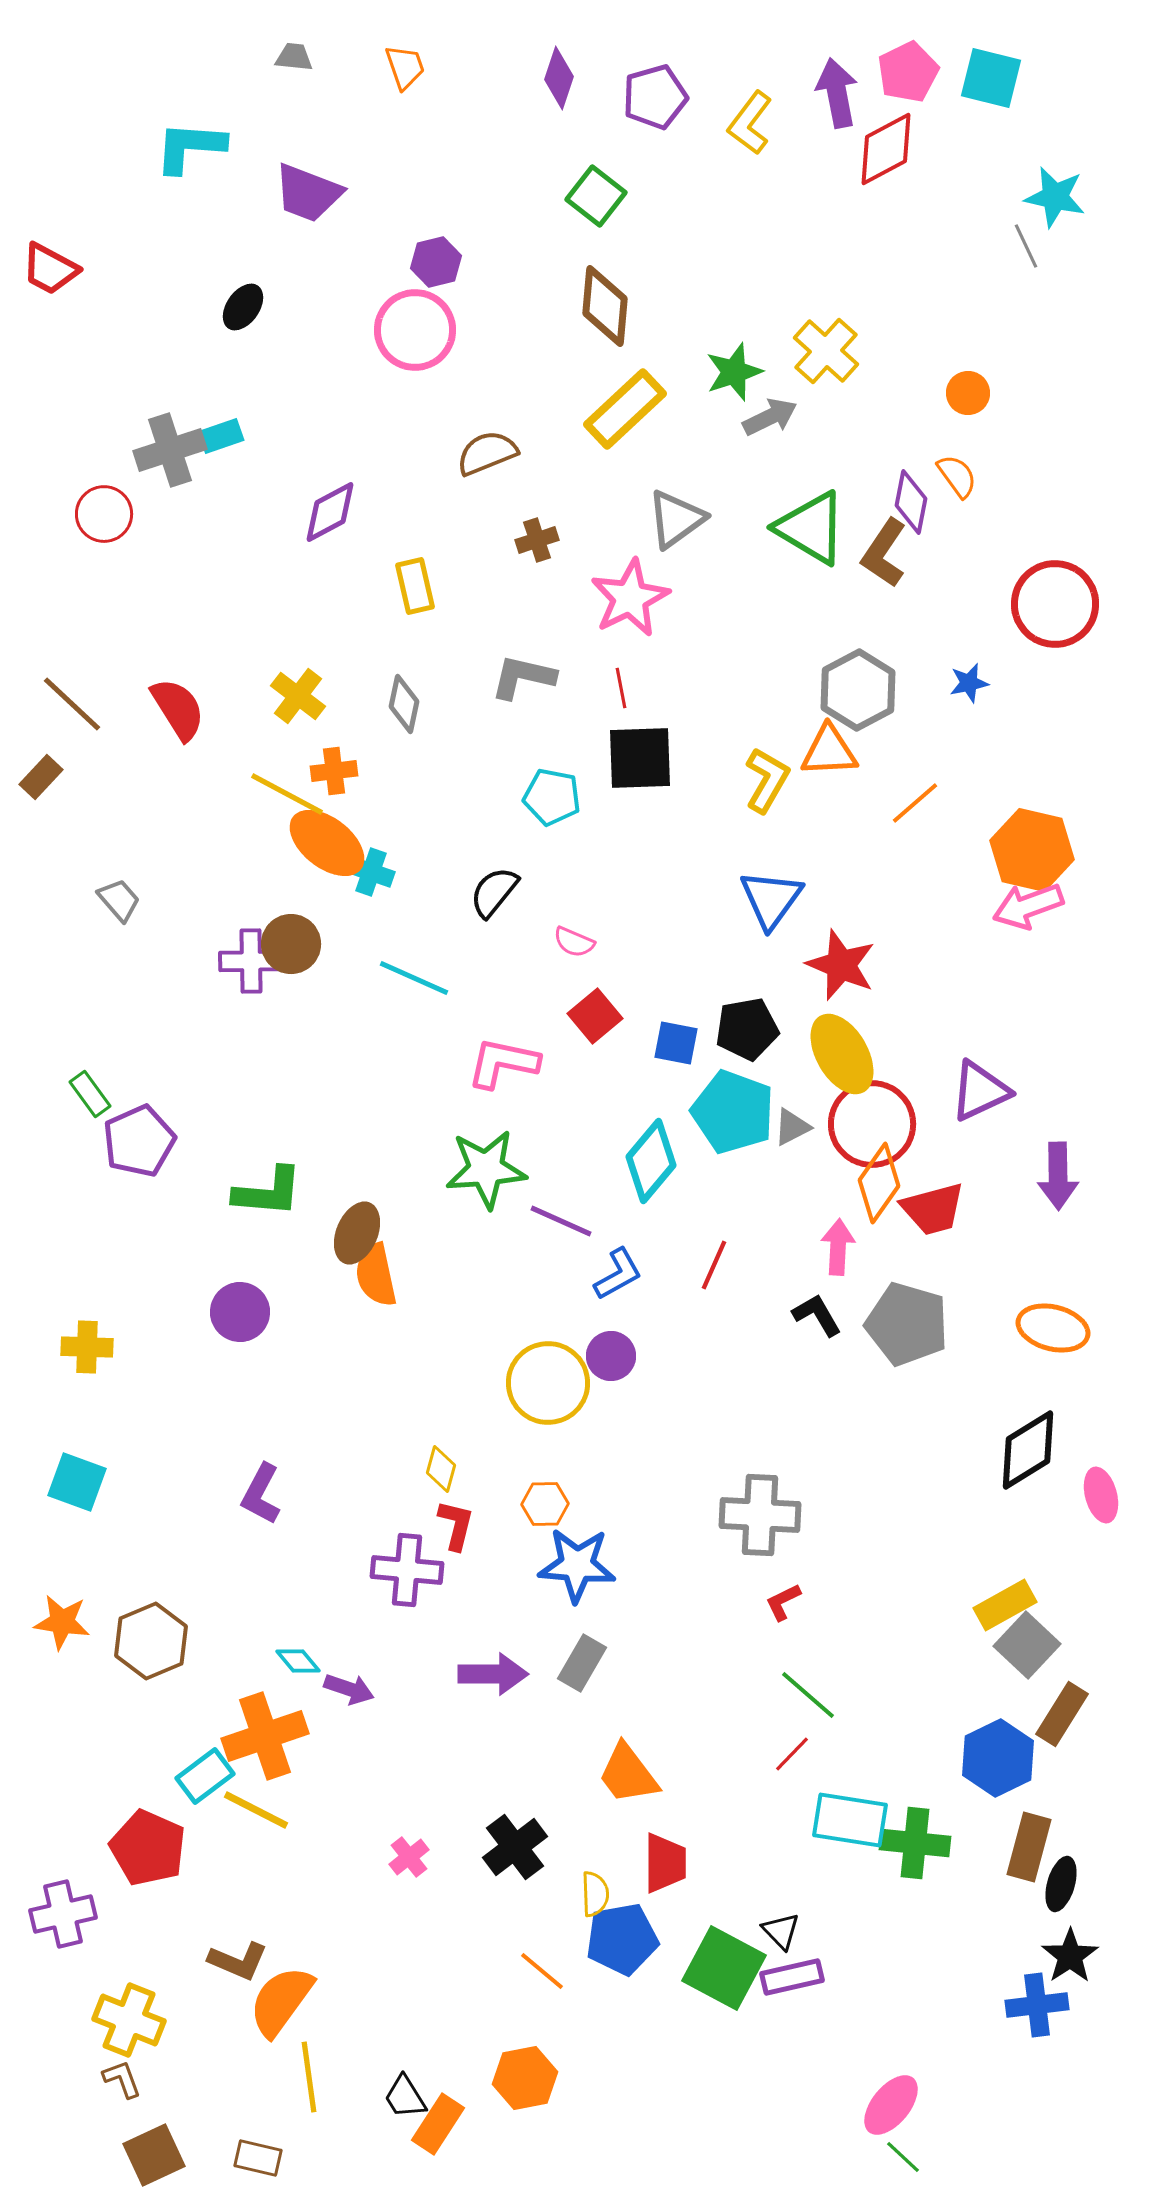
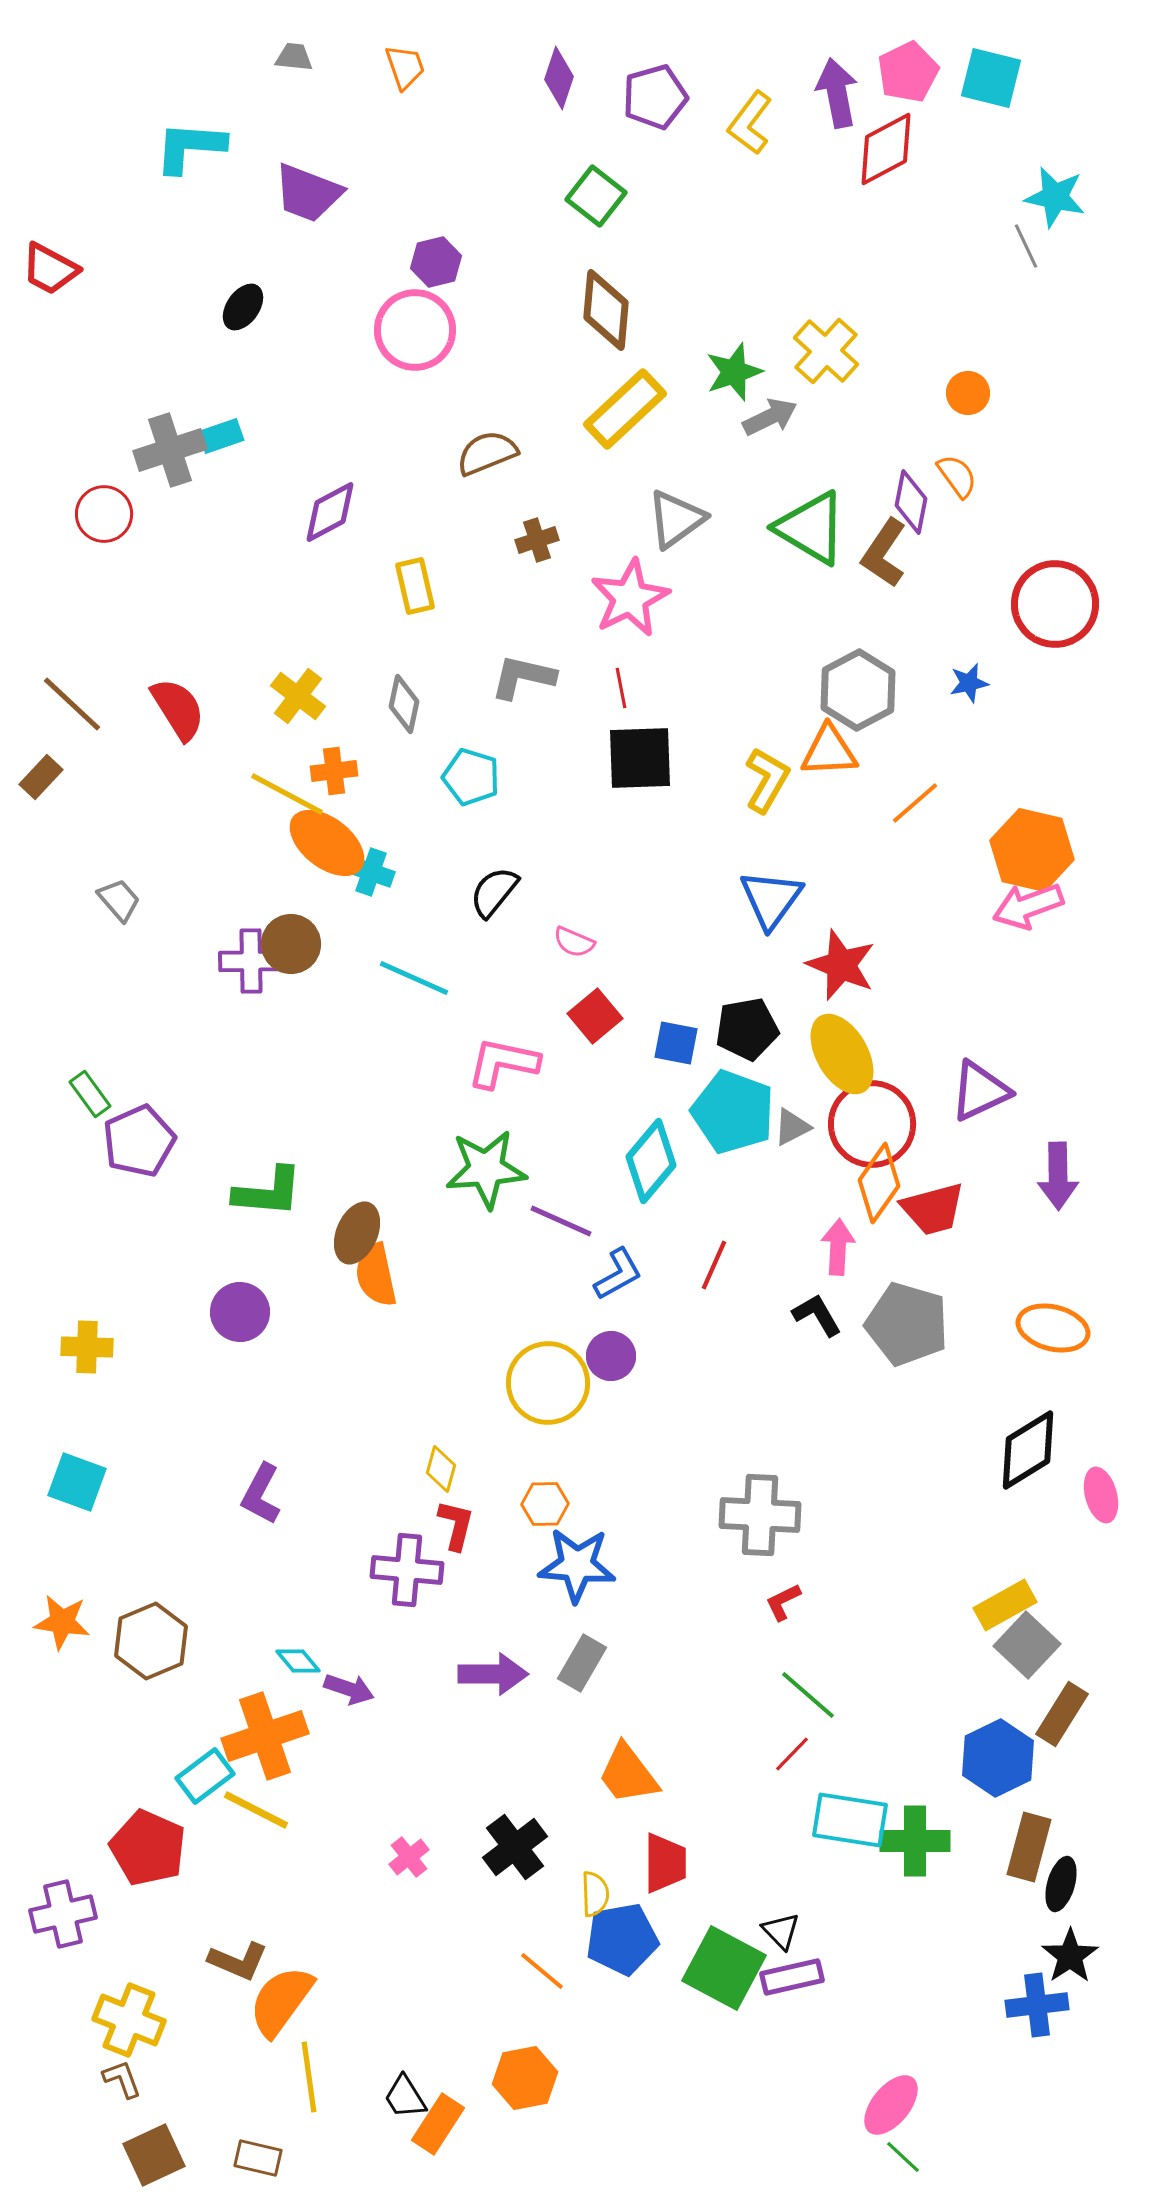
brown diamond at (605, 306): moved 1 px right, 4 px down
cyan pentagon at (552, 797): moved 81 px left, 20 px up; rotated 6 degrees clockwise
green cross at (915, 1843): moved 2 px up; rotated 6 degrees counterclockwise
